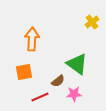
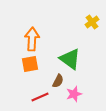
green triangle: moved 7 px left, 5 px up
orange square: moved 6 px right, 8 px up
brown semicircle: rotated 24 degrees counterclockwise
pink star: rotated 14 degrees counterclockwise
